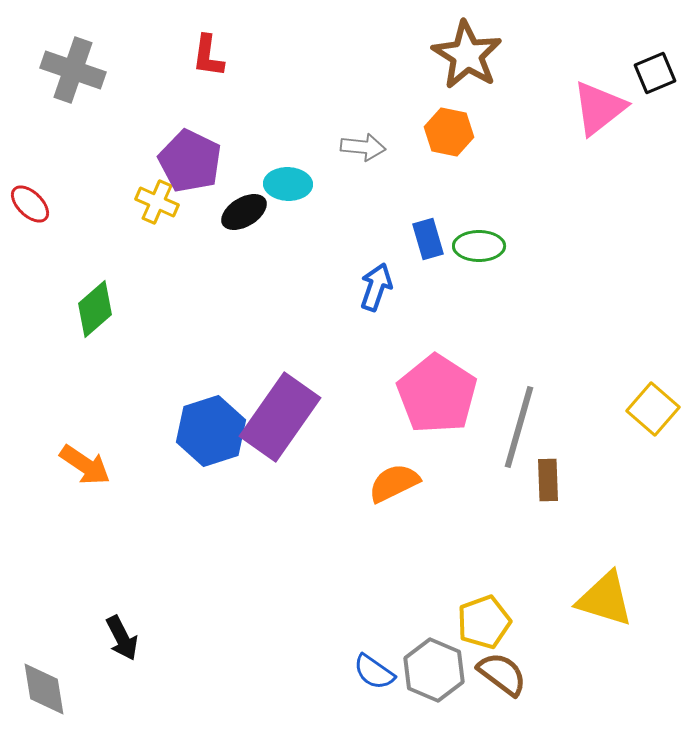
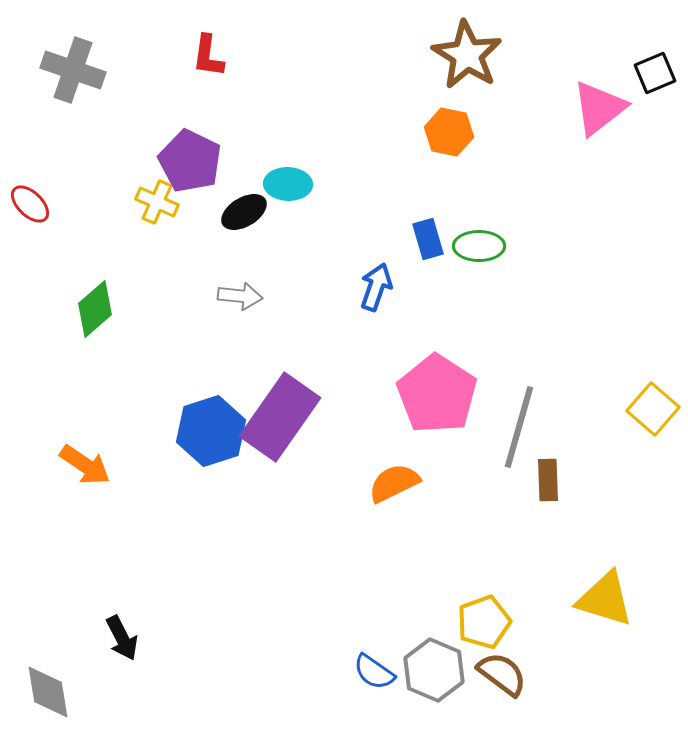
gray arrow: moved 123 px left, 149 px down
gray diamond: moved 4 px right, 3 px down
